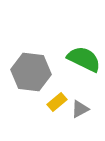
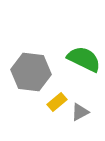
gray triangle: moved 3 px down
